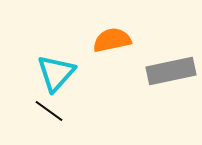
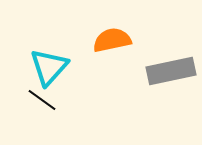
cyan triangle: moved 7 px left, 6 px up
black line: moved 7 px left, 11 px up
